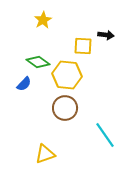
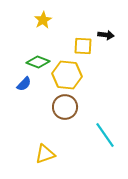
green diamond: rotated 15 degrees counterclockwise
brown circle: moved 1 px up
